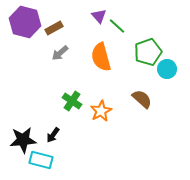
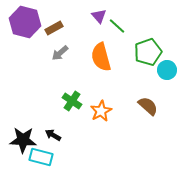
cyan circle: moved 1 px down
brown semicircle: moved 6 px right, 7 px down
black arrow: rotated 84 degrees clockwise
black star: rotated 8 degrees clockwise
cyan rectangle: moved 3 px up
